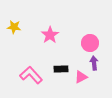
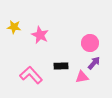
pink star: moved 10 px left; rotated 12 degrees counterclockwise
purple arrow: rotated 48 degrees clockwise
black rectangle: moved 3 px up
pink triangle: moved 1 px right; rotated 16 degrees clockwise
